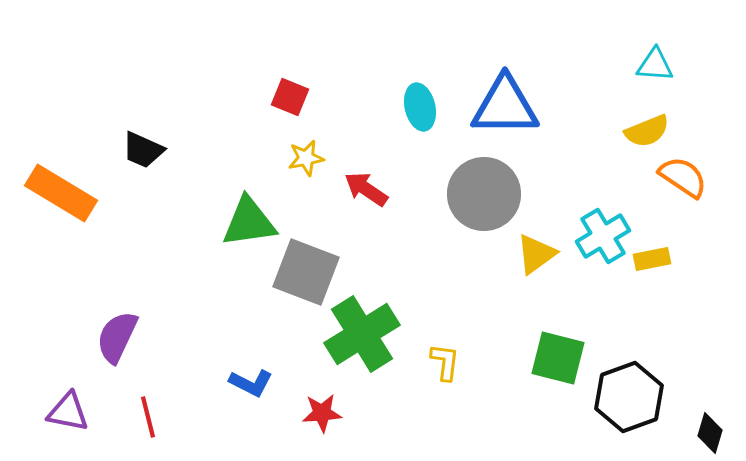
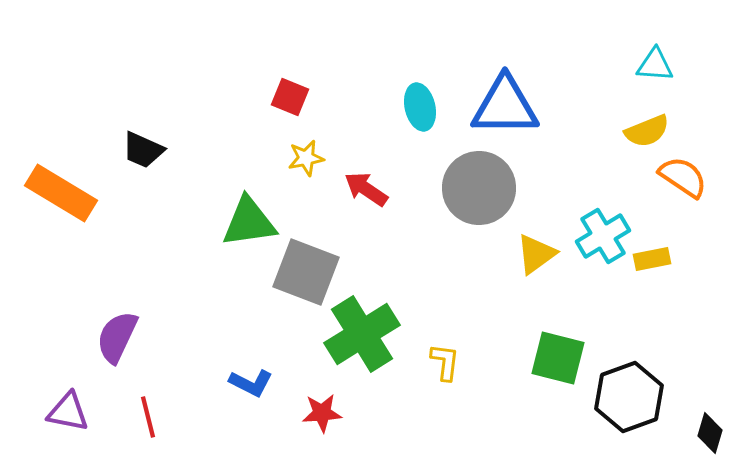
gray circle: moved 5 px left, 6 px up
